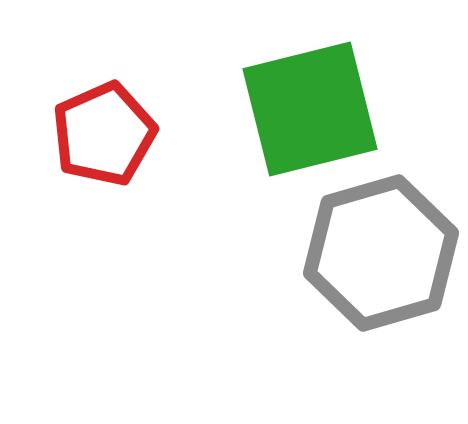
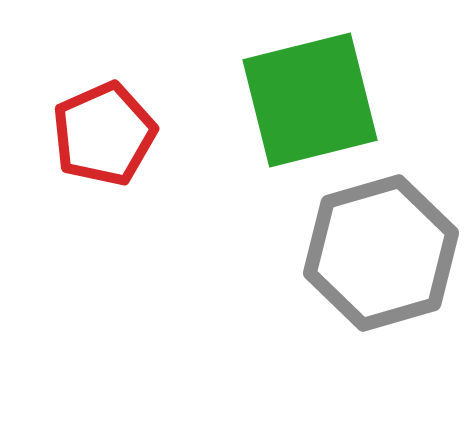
green square: moved 9 px up
